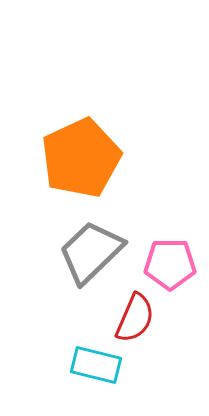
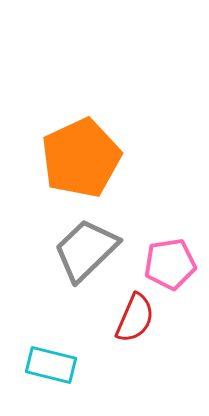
gray trapezoid: moved 5 px left, 2 px up
pink pentagon: rotated 9 degrees counterclockwise
cyan rectangle: moved 45 px left
